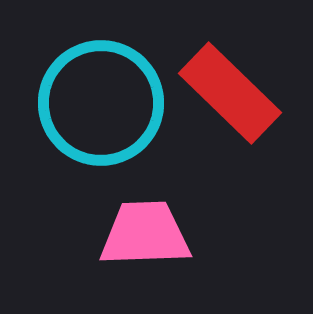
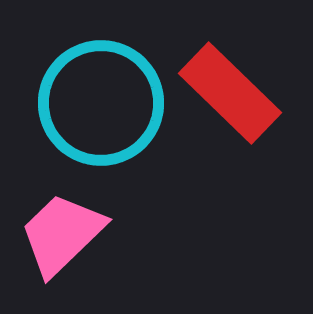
pink trapezoid: moved 83 px left; rotated 42 degrees counterclockwise
